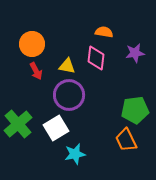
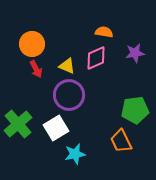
pink diamond: rotated 60 degrees clockwise
yellow triangle: rotated 12 degrees clockwise
red arrow: moved 2 px up
orange trapezoid: moved 5 px left, 1 px down
